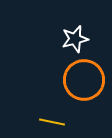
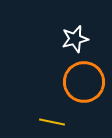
orange circle: moved 2 px down
